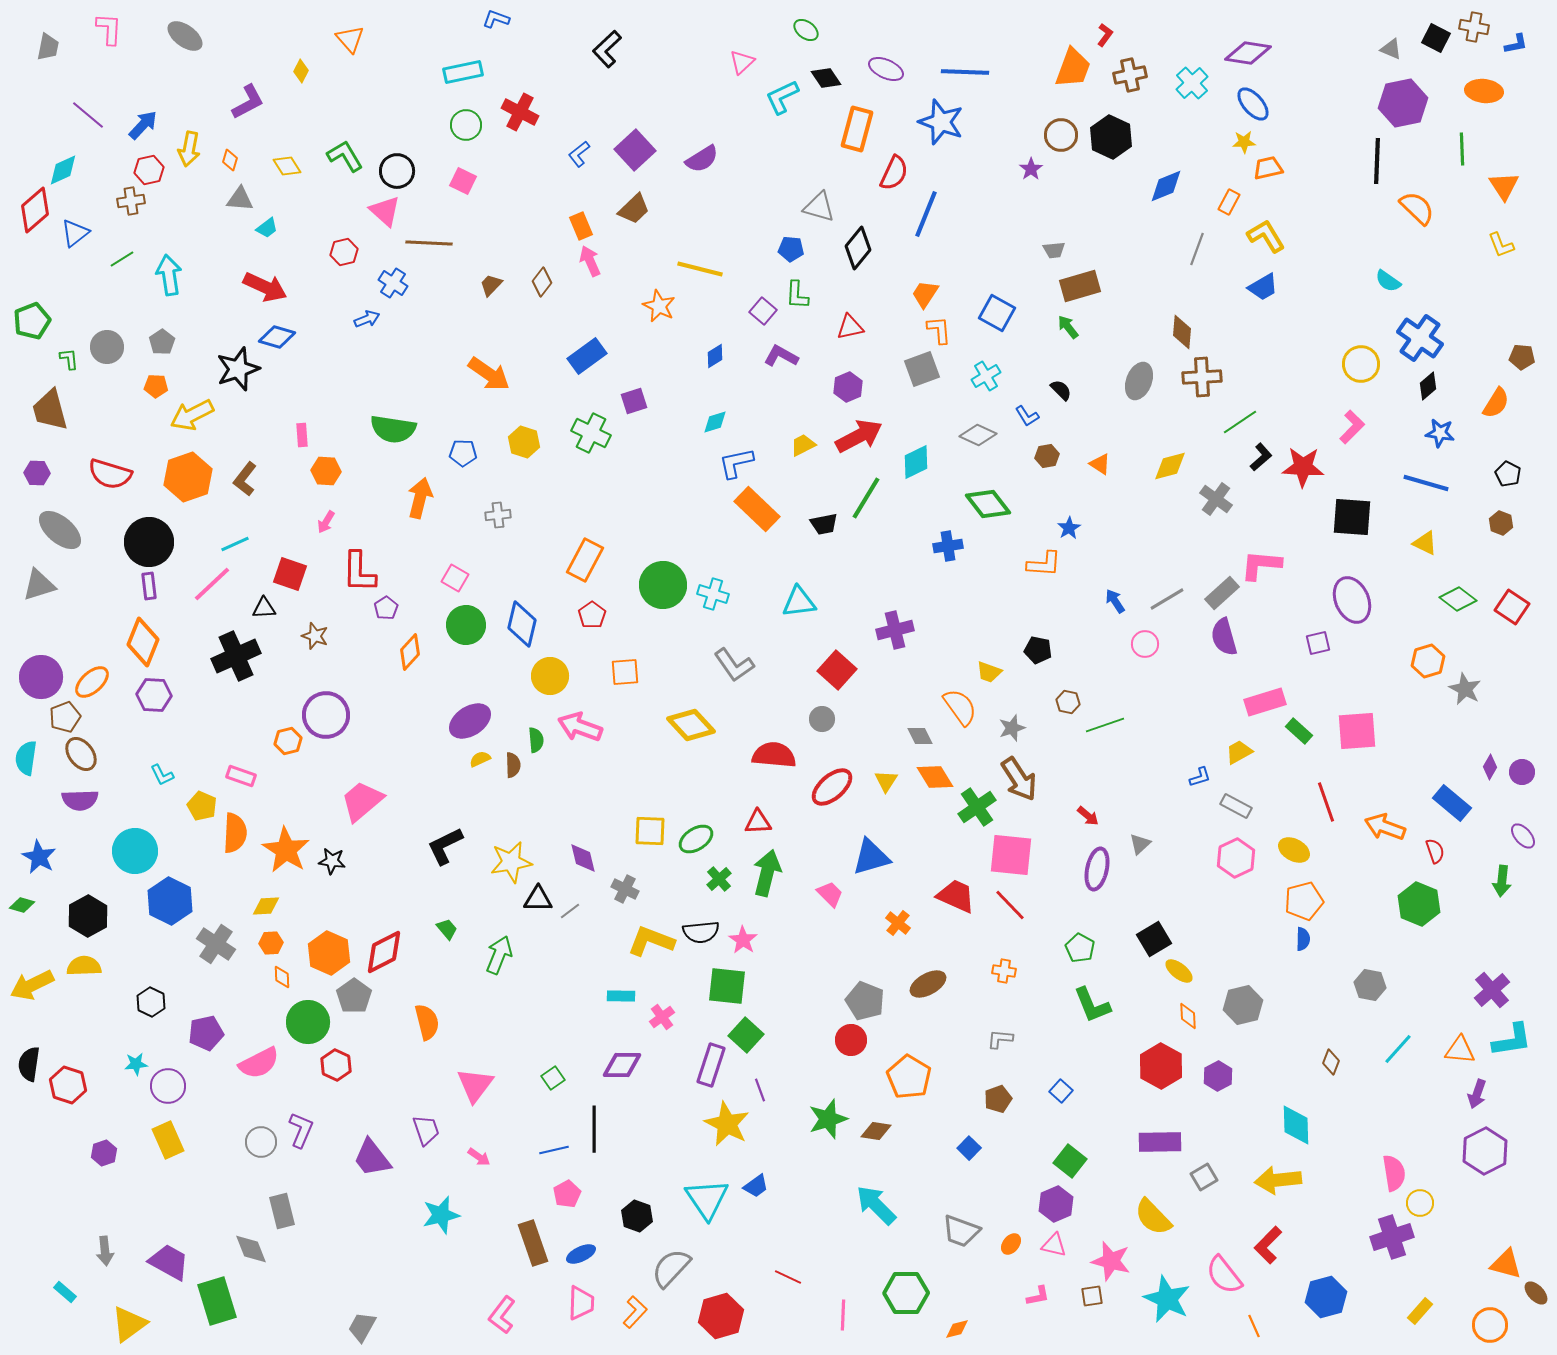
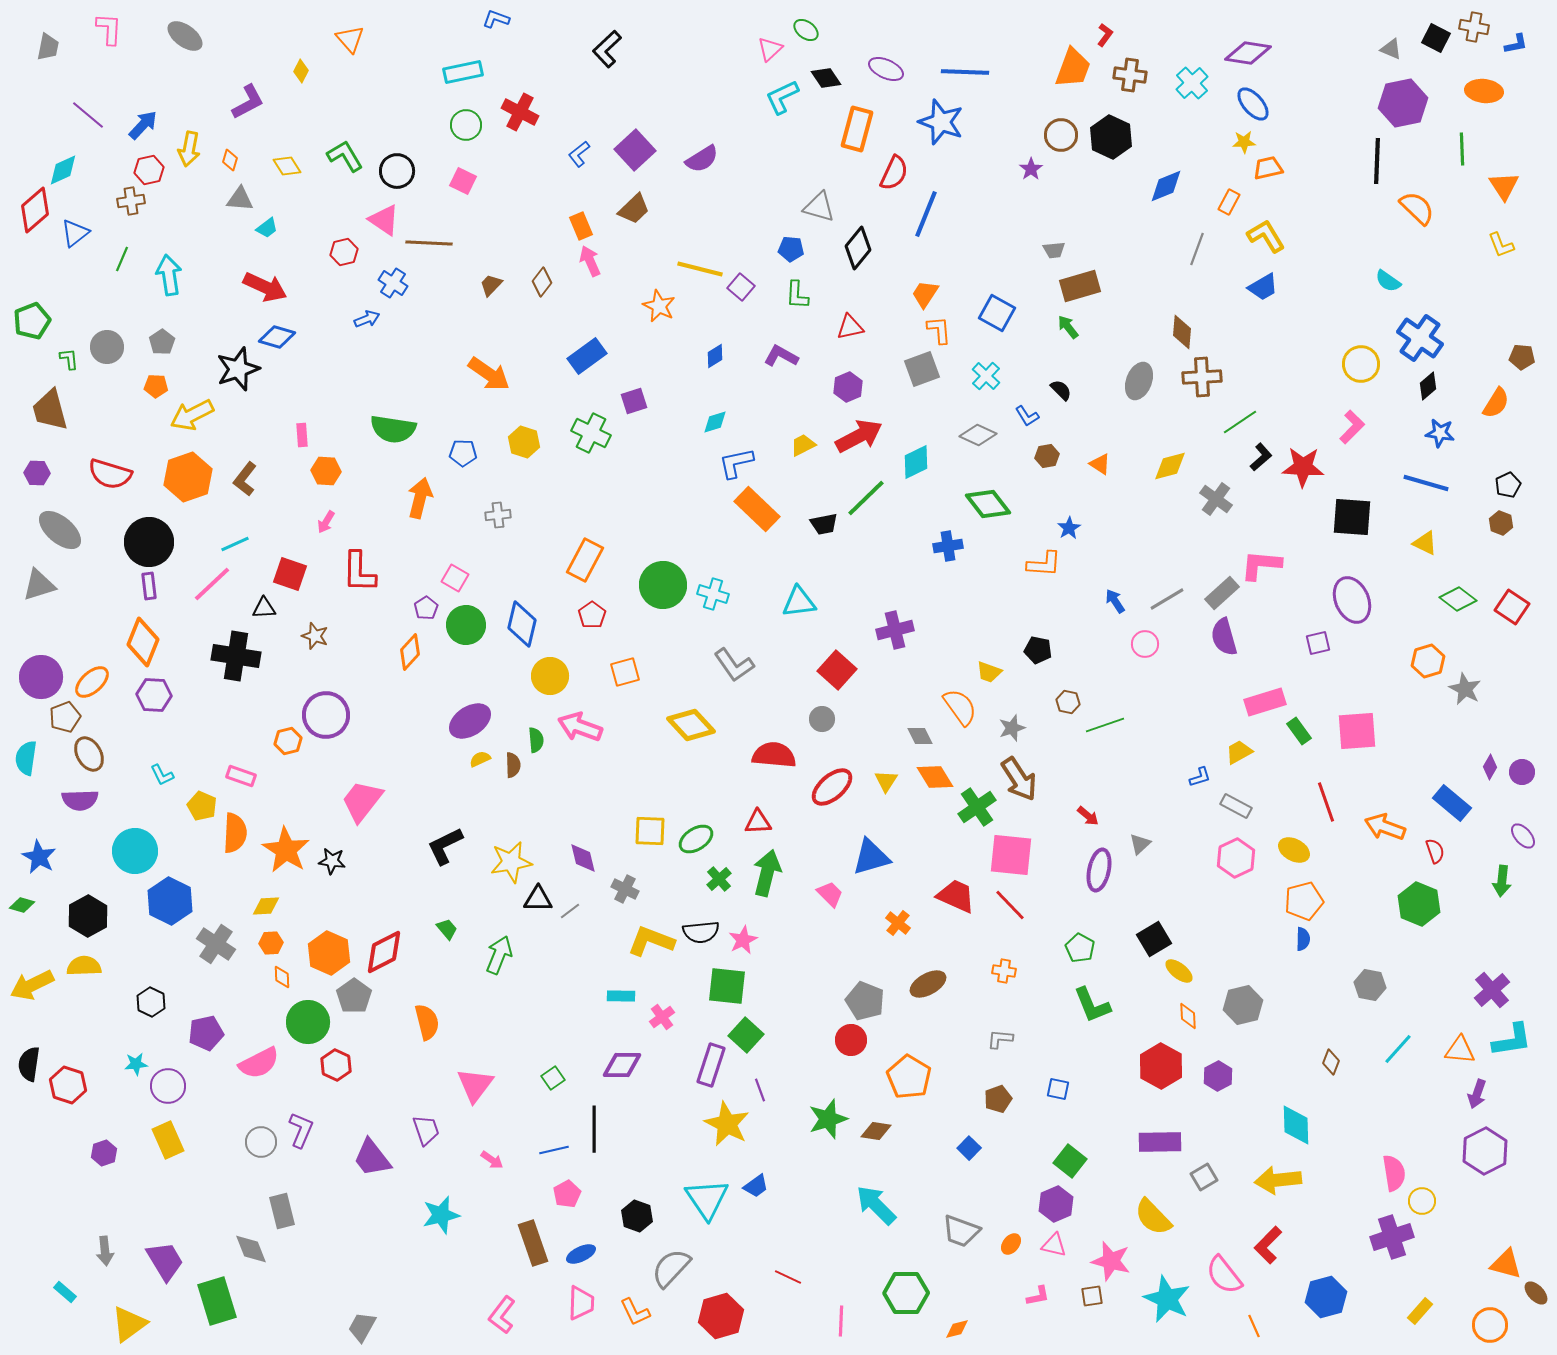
pink triangle at (742, 62): moved 28 px right, 13 px up
brown cross at (1130, 75): rotated 20 degrees clockwise
pink triangle at (385, 211): moved 1 px left, 9 px down; rotated 8 degrees counterclockwise
green line at (122, 259): rotated 35 degrees counterclockwise
purple square at (763, 311): moved 22 px left, 24 px up
cyan cross at (986, 376): rotated 16 degrees counterclockwise
black pentagon at (1508, 474): moved 11 px down; rotated 20 degrees clockwise
green line at (866, 498): rotated 15 degrees clockwise
purple pentagon at (386, 608): moved 40 px right
black cross at (236, 656): rotated 33 degrees clockwise
orange square at (625, 672): rotated 12 degrees counterclockwise
green rectangle at (1299, 731): rotated 12 degrees clockwise
brown ellipse at (81, 754): moved 8 px right; rotated 8 degrees clockwise
pink trapezoid at (362, 801): rotated 12 degrees counterclockwise
purple ellipse at (1097, 869): moved 2 px right, 1 px down
pink star at (743, 940): rotated 12 degrees clockwise
blue square at (1061, 1091): moved 3 px left, 2 px up; rotated 30 degrees counterclockwise
pink arrow at (479, 1157): moved 13 px right, 3 px down
yellow circle at (1420, 1203): moved 2 px right, 2 px up
purple trapezoid at (169, 1262): moved 4 px left, 1 px up; rotated 30 degrees clockwise
orange L-shape at (635, 1312): rotated 112 degrees clockwise
pink line at (843, 1315): moved 2 px left, 6 px down
